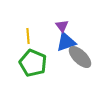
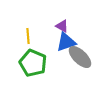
purple triangle: rotated 24 degrees counterclockwise
